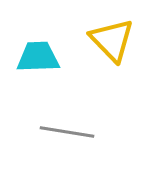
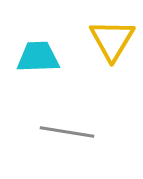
yellow triangle: rotated 15 degrees clockwise
